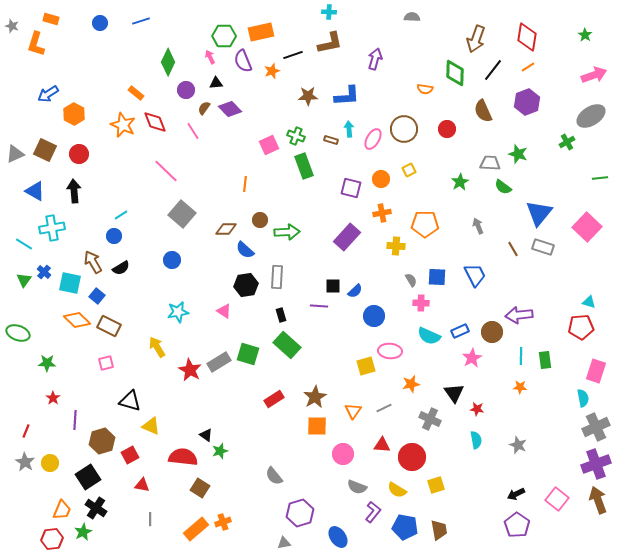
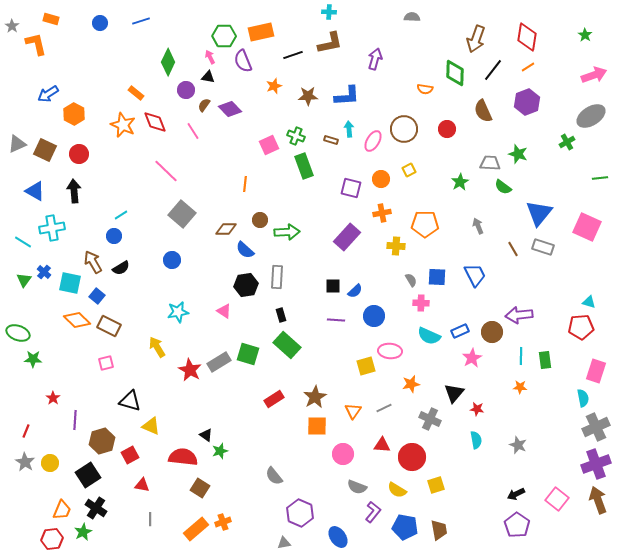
gray star at (12, 26): rotated 16 degrees clockwise
orange L-shape at (36, 44): rotated 150 degrees clockwise
orange star at (272, 71): moved 2 px right, 15 px down
black triangle at (216, 83): moved 8 px left, 6 px up; rotated 16 degrees clockwise
brown semicircle at (204, 108): moved 3 px up
pink ellipse at (373, 139): moved 2 px down
gray triangle at (15, 154): moved 2 px right, 10 px up
pink square at (587, 227): rotated 20 degrees counterclockwise
cyan line at (24, 244): moved 1 px left, 2 px up
purple line at (319, 306): moved 17 px right, 14 px down
green star at (47, 363): moved 14 px left, 4 px up
black triangle at (454, 393): rotated 15 degrees clockwise
black square at (88, 477): moved 2 px up
purple hexagon at (300, 513): rotated 20 degrees counterclockwise
